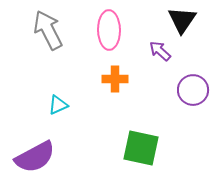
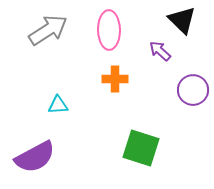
black triangle: rotated 20 degrees counterclockwise
gray arrow: rotated 84 degrees clockwise
cyan triangle: rotated 20 degrees clockwise
green square: rotated 6 degrees clockwise
